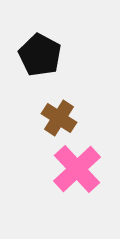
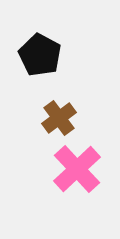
brown cross: rotated 20 degrees clockwise
